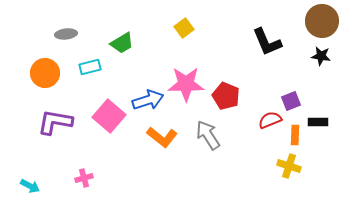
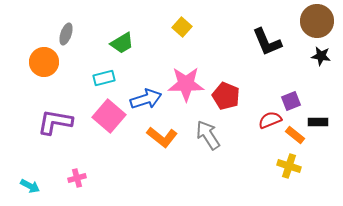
brown circle: moved 5 px left
yellow square: moved 2 px left, 1 px up; rotated 12 degrees counterclockwise
gray ellipse: rotated 65 degrees counterclockwise
cyan rectangle: moved 14 px right, 11 px down
orange circle: moved 1 px left, 11 px up
blue arrow: moved 2 px left, 1 px up
orange rectangle: rotated 54 degrees counterclockwise
pink cross: moved 7 px left
